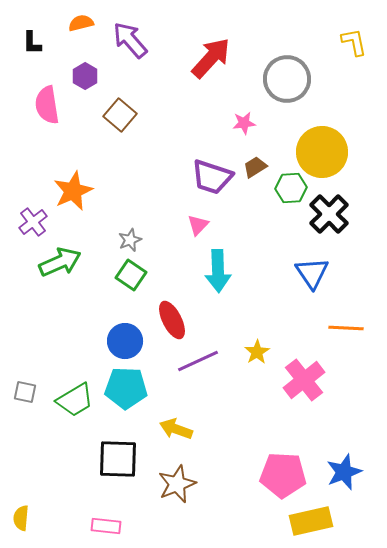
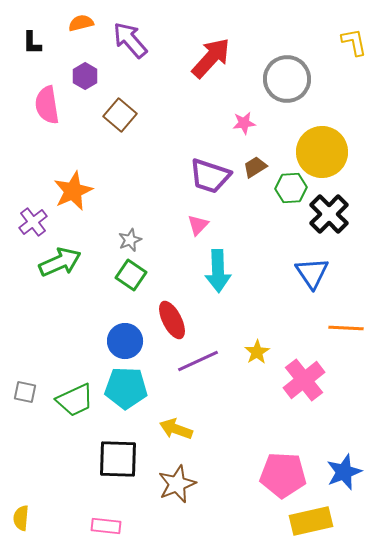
purple trapezoid: moved 2 px left, 1 px up
green trapezoid: rotated 6 degrees clockwise
